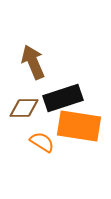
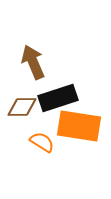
black rectangle: moved 5 px left
brown diamond: moved 2 px left, 1 px up
